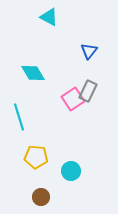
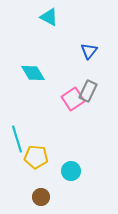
cyan line: moved 2 px left, 22 px down
